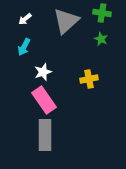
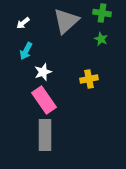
white arrow: moved 2 px left, 4 px down
cyan arrow: moved 2 px right, 4 px down
